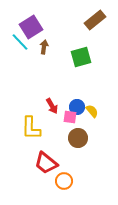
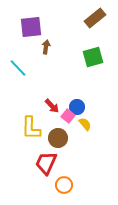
brown rectangle: moved 2 px up
purple square: rotated 25 degrees clockwise
cyan line: moved 2 px left, 26 px down
brown arrow: moved 2 px right
green square: moved 12 px right
red arrow: rotated 14 degrees counterclockwise
yellow semicircle: moved 7 px left, 13 px down
pink square: moved 2 px left, 1 px up; rotated 32 degrees clockwise
brown circle: moved 20 px left
red trapezoid: rotated 75 degrees clockwise
orange circle: moved 4 px down
